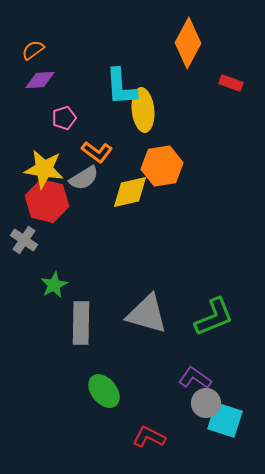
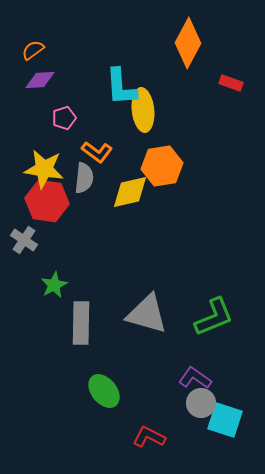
gray semicircle: rotated 52 degrees counterclockwise
red hexagon: rotated 6 degrees counterclockwise
gray circle: moved 5 px left
